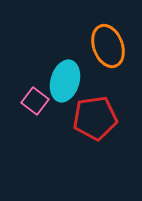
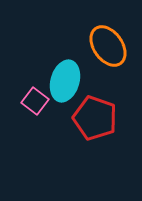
orange ellipse: rotated 15 degrees counterclockwise
red pentagon: rotated 27 degrees clockwise
